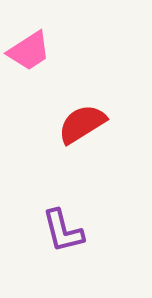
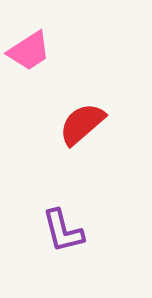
red semicircle: rotated 9 degrees counterclockwise
